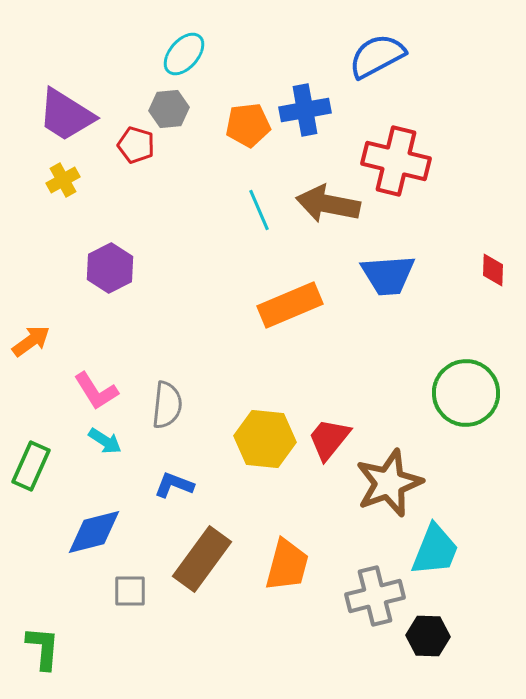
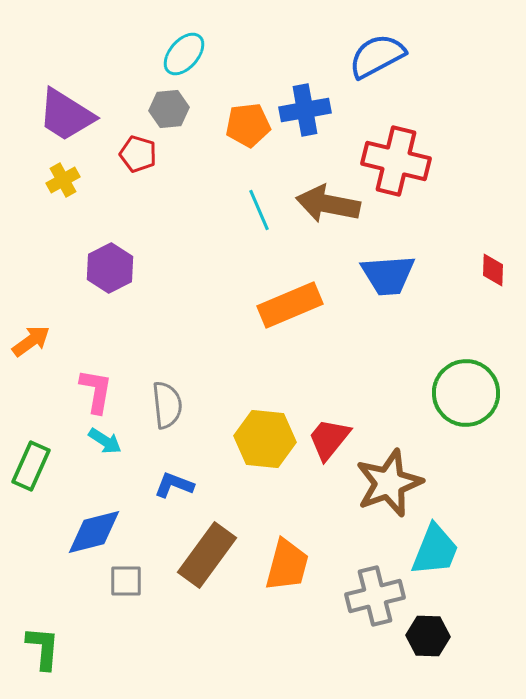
red pentagon: moved 2 px right, 9 px down
pink L-shape: rotated 138 degrees counterclockwise
gray semicircle: rotated 12 degrees counterclockwise
brown rectangle: moved 5 px right, 4 px up
gray square: moved 4 px left, 10 px up
